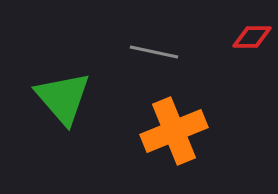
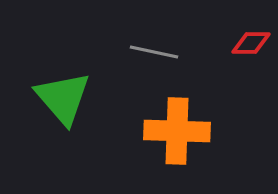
red diamond: moved 1 px left, 6 px down
orange cross: moved 3 px right; rotated 24 degrees clockwise
